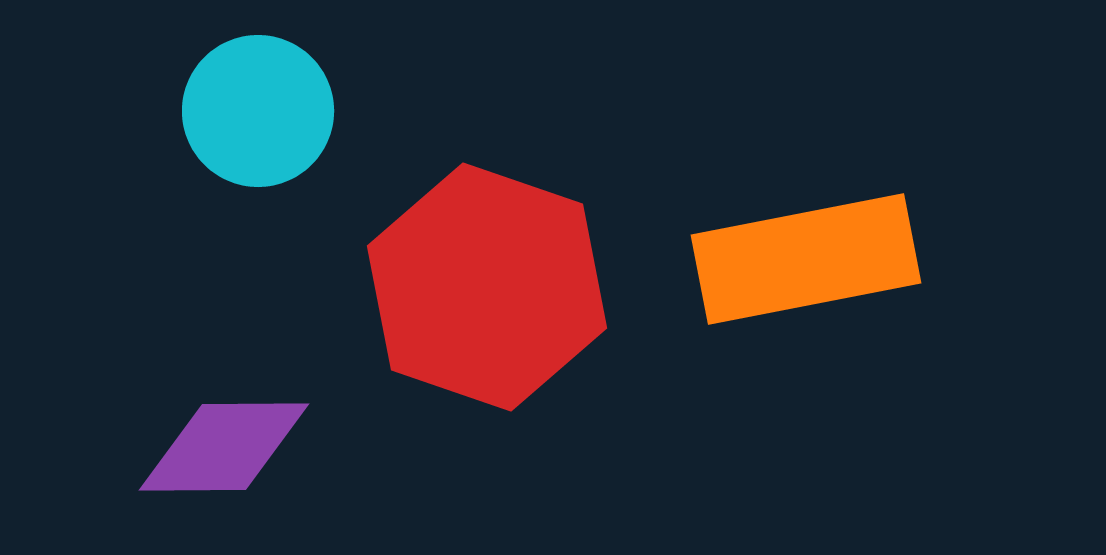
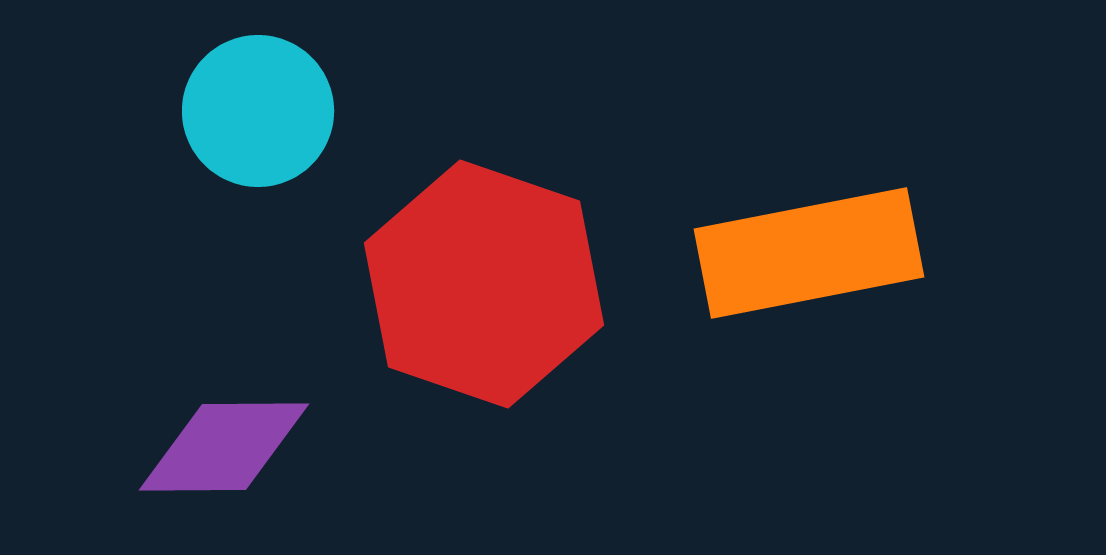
orange rectangle: moved 3 px right, 6 px up
red hexagon: moved 3 px left, 3 px up
